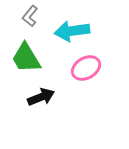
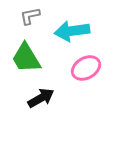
gray L-shape: rotated 40 degrees clockwise
black arrow: moved 1 px down; rotated 8 degrees counterclockwise
